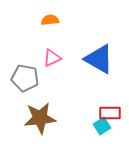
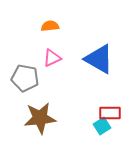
orange semicircle: moved 6 px down
